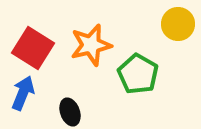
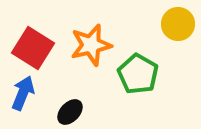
black ellipse: rotated 64 degrees clockwise
